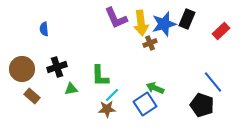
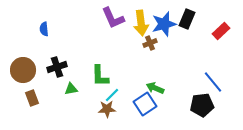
purple L-shape: moved 3 px left
brown circle: moved 1 px right, 1 px down
brown rectangle: moved 2 px down; rotated 28 degrees clockwise
black pentagon: rotated 25 degrees counterclockwise
